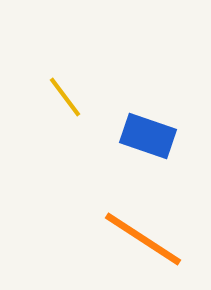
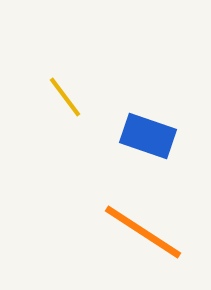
orange line: moved 7 px up
